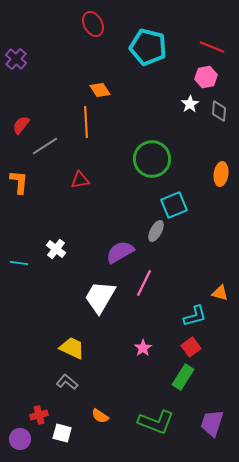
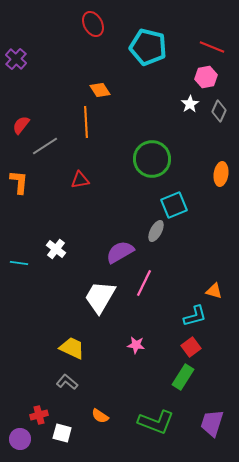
gray diamond: rotated 20 degrees clockwise
orange triangle: moved 6 px left, 2 px up
pink star: moved 7 px left, 3 px up; rotated 30 degrees counterclockwise
